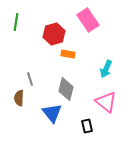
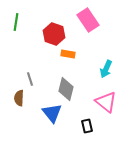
red hexagon: rotated 25 degrees counterclockwise
